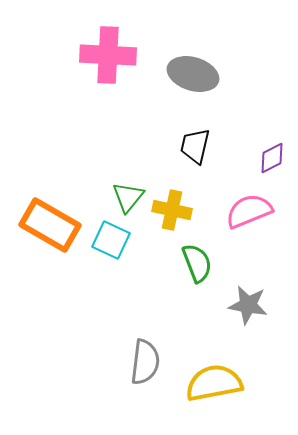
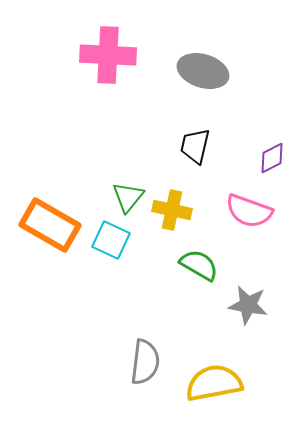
gray ellipse: moved 10 px right, 3 px up
pink semicircle: rotated 138 degrees counterclockwise
green semicircle: moved 2 px right, 2 px down; rotated 39 degrees counterclockwise
